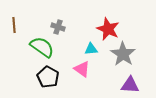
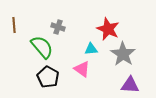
green semicircle: rotated 15 degrees clockwise
